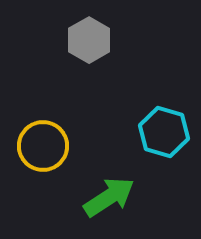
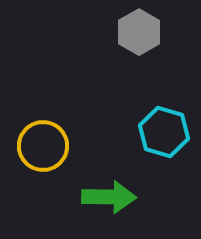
gray hexagon: moved 50 px right, 8 px up
green arrow: rotated 34 degrees clockwise
